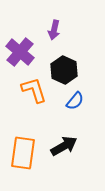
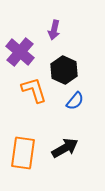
black arrow: moved 1 px right, 2 px down
